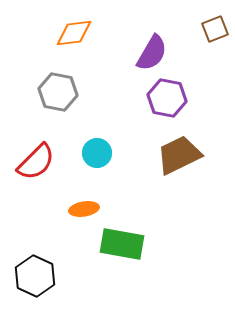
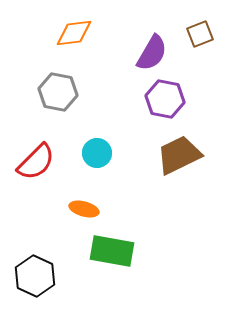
brown square: moved 15 px left, 5 px down
purple hexagon: moved 2 px left, 1 px down
orange ellipse: rotated 24 degrees clockwise
green rectangle: moved 10 px left, 7 px down
